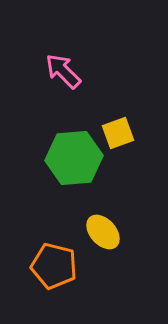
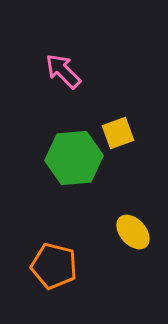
yellow ellipse: moved 30 px right
